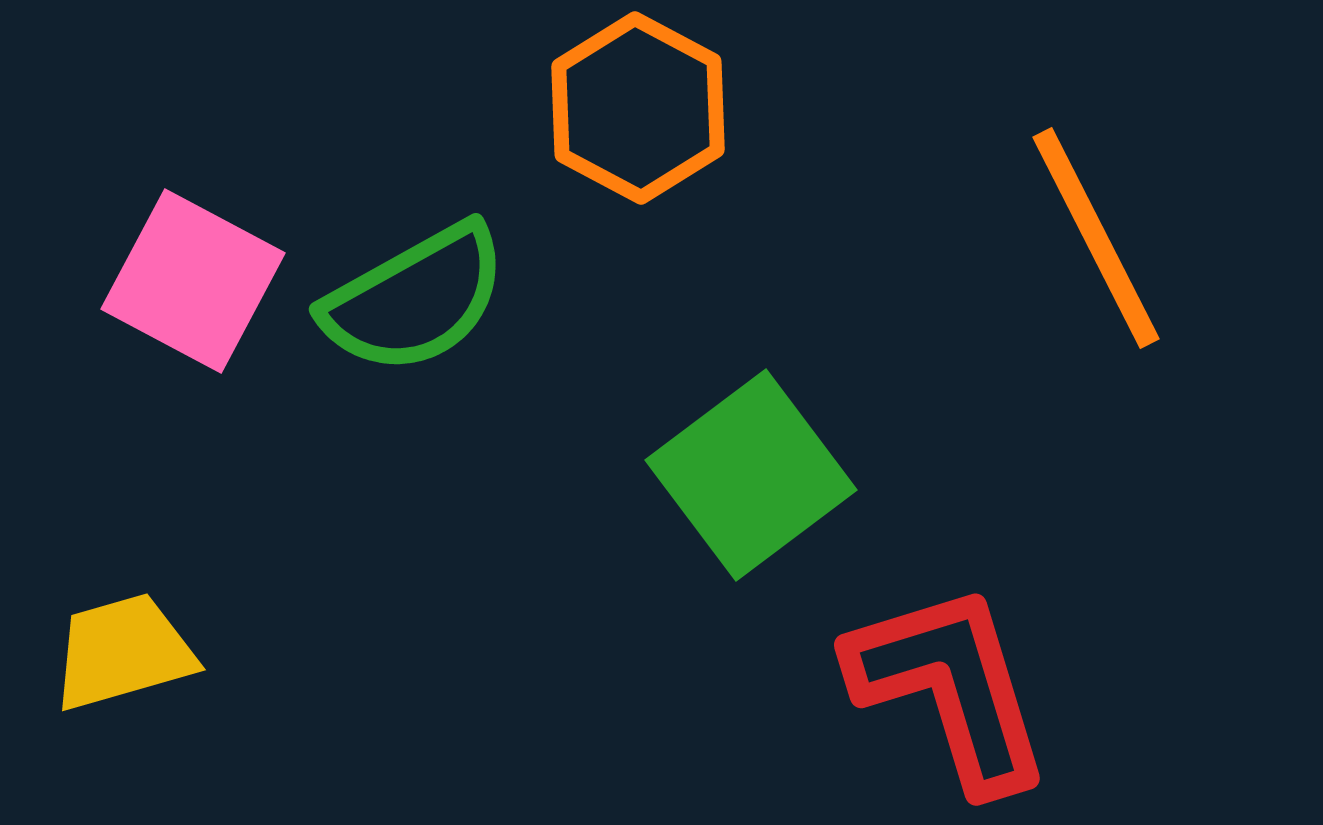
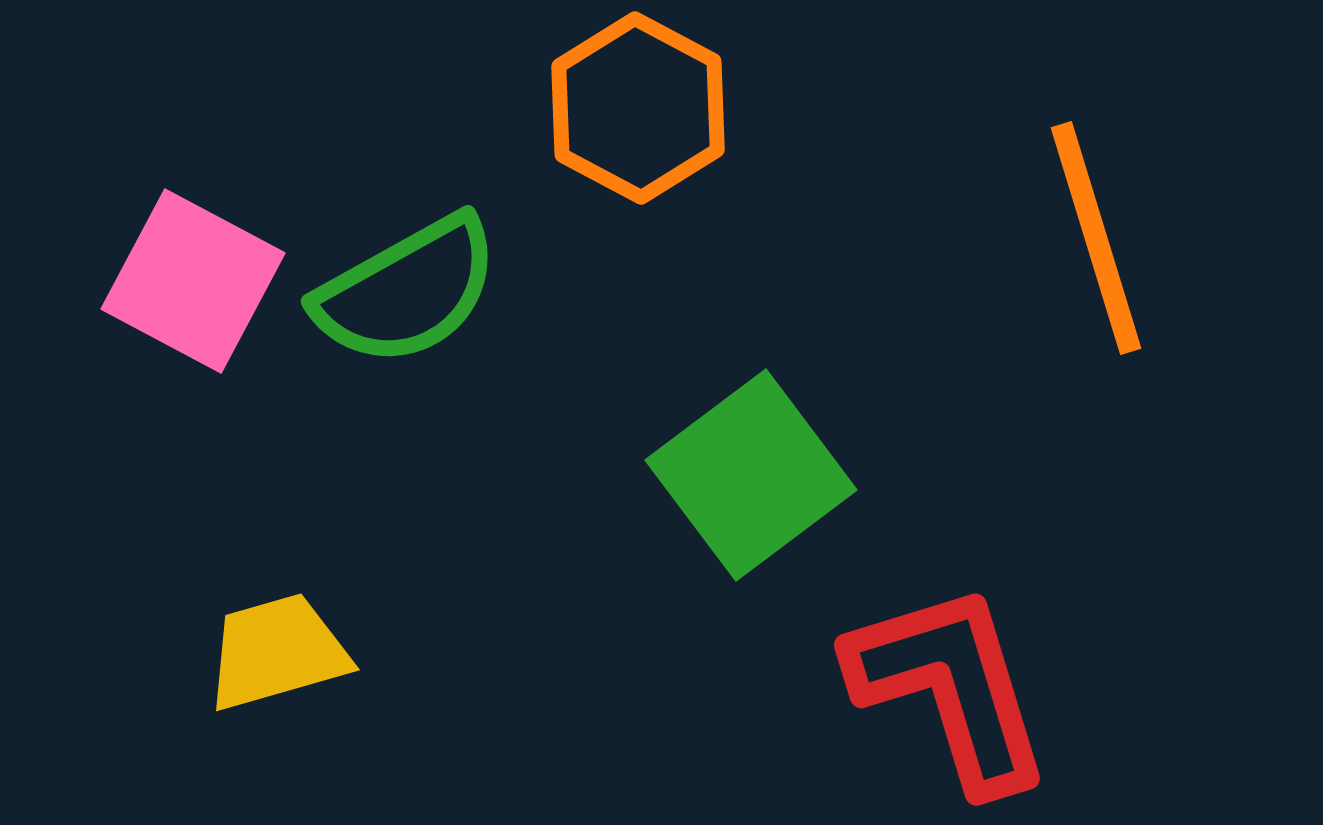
orange line: rotated 10 degrees clockwise
green semicircle: moved 8 px left, 8 px up
yellow trapezoid: moved 154 px right
